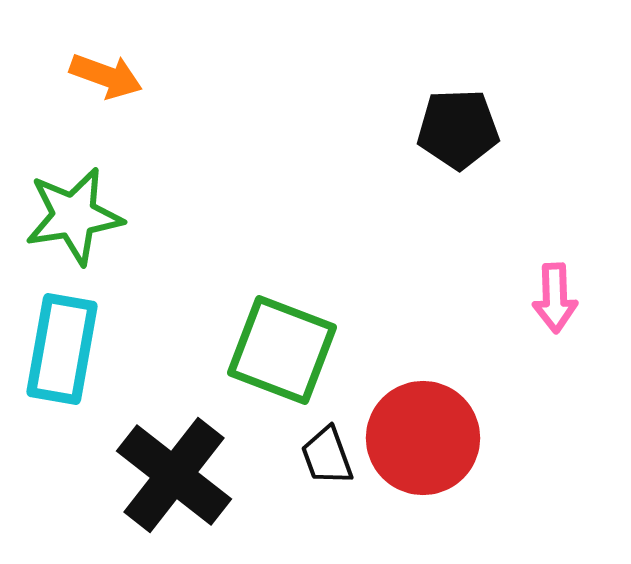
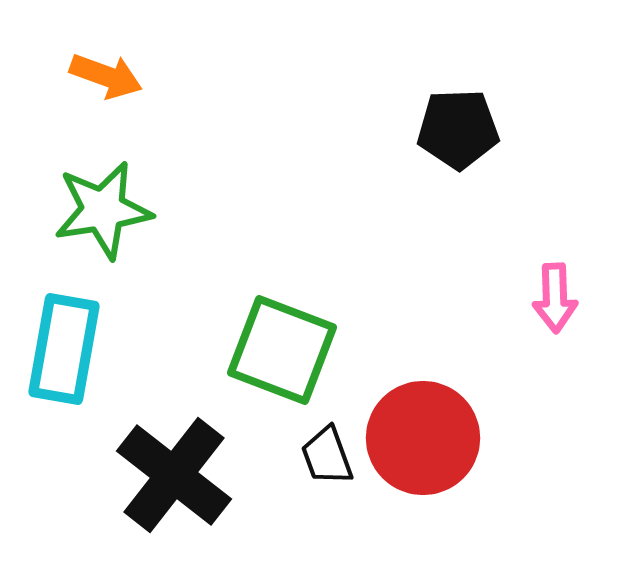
green star: moved 29 px right, 6 px up
cyan rectangle: moved 2 px right
